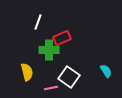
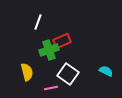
red rectangle: moved 3 px down
green cross: rotated 18 degrees counterclockwise
cyan semicircle: rotated 32 degrees counterclockwise
white square: moved 1 px left, 3 px up
